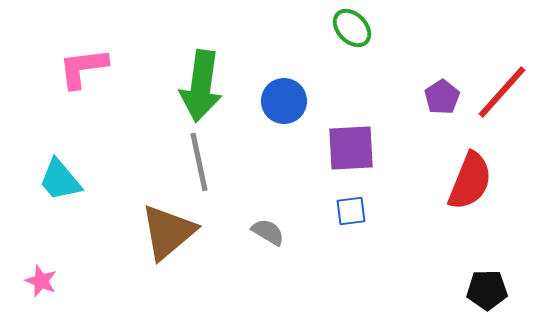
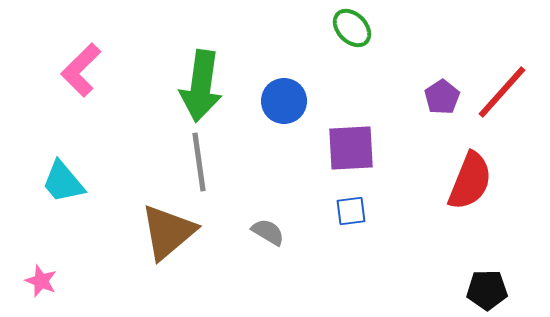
pink L-shape: moved 2 px left, 2 px down; rotated 38 degrees counterclockwise
gray line: rotated 4 degrees clockwise
cyan trapezoid: moved 3 px right, 2 px down
